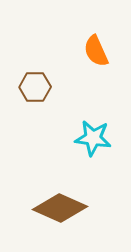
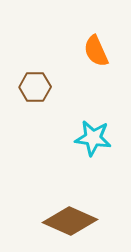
brown diamond: moved 10 px right, 13 px down
